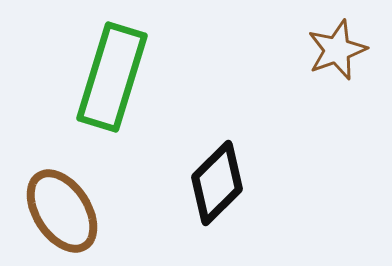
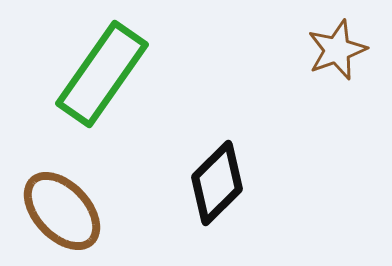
green rectangle: moved 10 px left, 3 px up; rotated 18 degrees clockwise
brown ellipse: rotated 10 degrees counterclockwise
